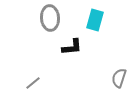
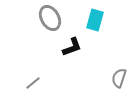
gray ellipse: rotated 25 degrees counterclockwise
black L-shape: rotated 15 degrees counterclockwise
